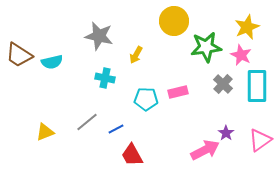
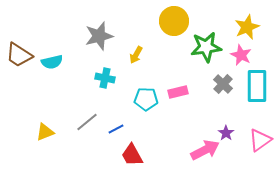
gray star: rotated 28 degrees counterclockwise
